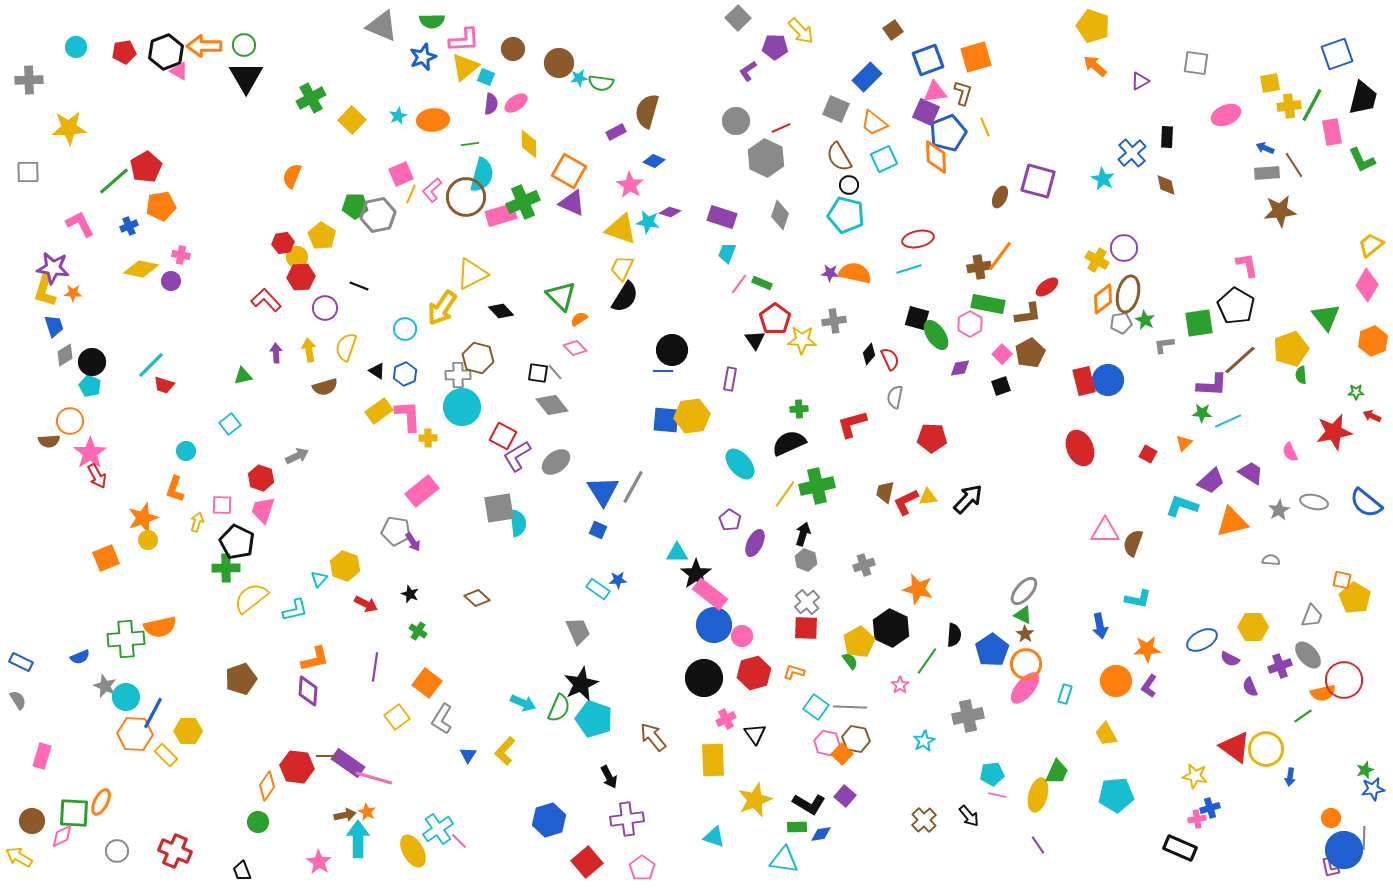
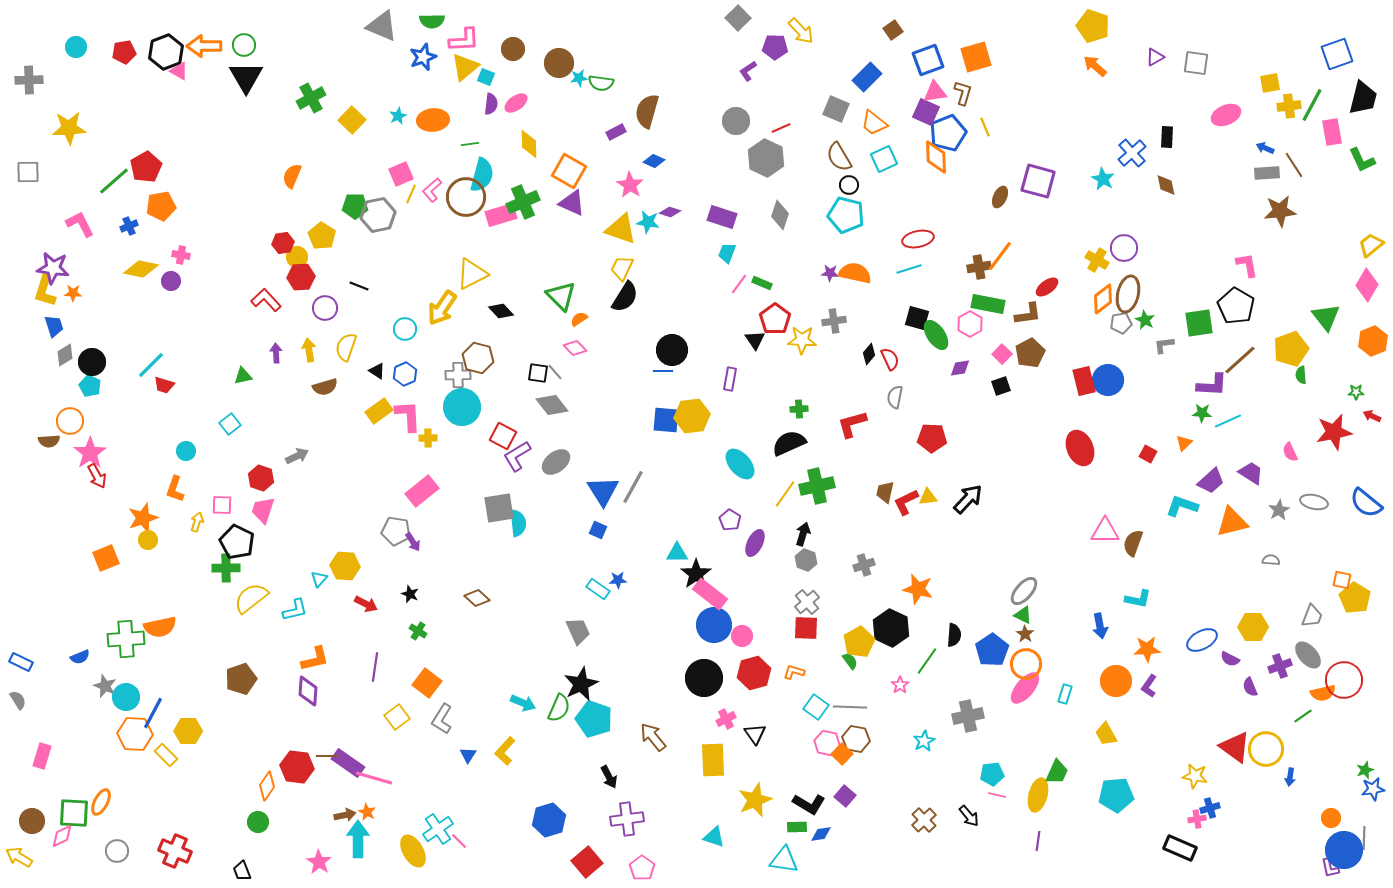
purple triangle at (1140, 81): moved 15 px right, 24 px up
yellow hexagon at (345, 566): rotated 16 degrees counterclockwise
purple line at (1038, 845): moved 4 px up; rotated 42 degrees clockwise
